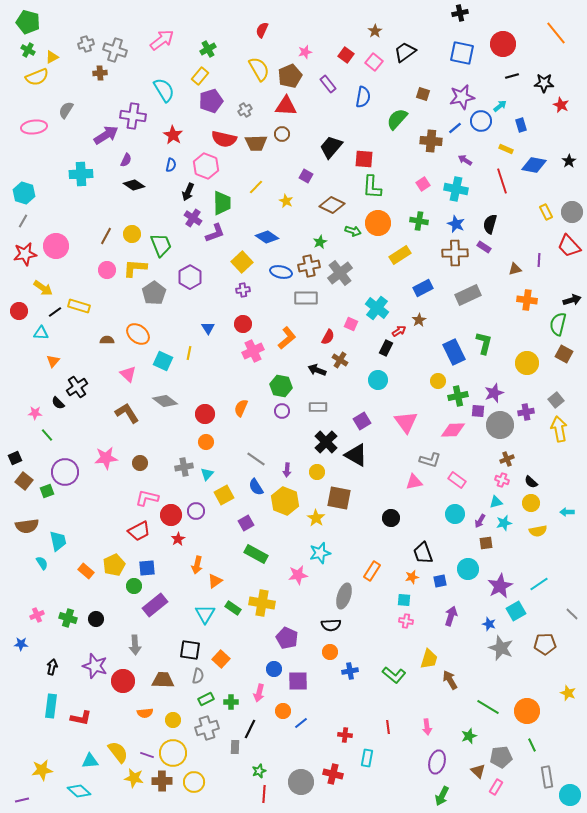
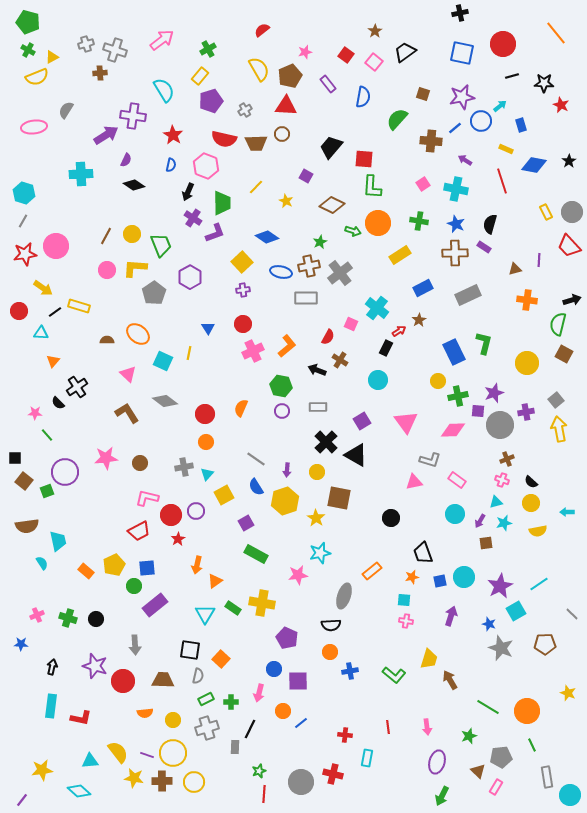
red semicircle at (262, 30): rotated 28 degrees clockwise
orange L-shape at (287, 338): moved 8 px down
black square at (15, 458): rotated 24 degrees clockwise
yellow hexagon at (285, 501): rotated 20 degrees clockwise
cyan circle at (468, 569): moved 4 px left, 8 px down
orange rectangle at (372, 571): rotated 18 degrees clockwise
purple line at (22, 800): rotated 40 degrees counterclockwise
